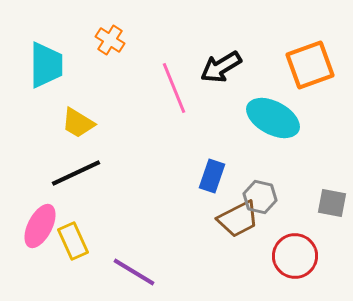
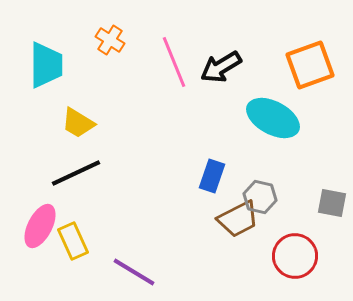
pink line: moved 26 px up
